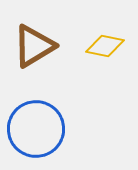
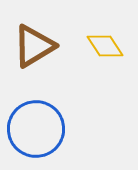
yellow diamond: rotated 45 degrees clockwise
